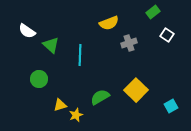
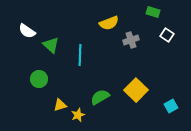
green rectangle: rotated 56 degrees clockwise
gray cross: moved 2 px right, 3 px up
yellow star: moved 2 px right
